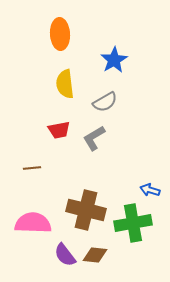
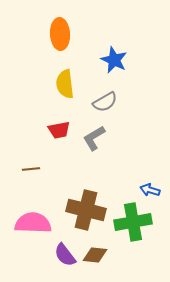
blue star: rotated 16 degrees counterclockwise
brown line: moved 1 px left, 1 px down
green cross: moved 1 px up
